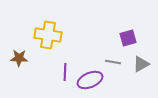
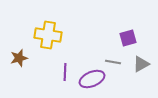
brown star: rotated 18 degrees counterclockwise
purple ellipse: moved 2 px right, 1 px up
